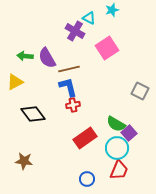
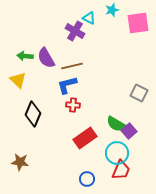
pink square: moved 31 px right, 25 px up; rotated 25 degrees clockwise
purple semicircle: moved 1 px left
brown line: moved 3 px right, 3 px up
yellow triangle: moved 3 px right, 2 px up; rotated 48 degrees counterclockwise
blue L-shape: moved 1 px left, 2 px up; rotated 90 degrees counterclockwise
gray square: moved 1 px left, 2 px down
red cross: rotated 16 degrees clockwise
black diamond: rotated 60 degrees clockwise
purple square: moved 2 px up
cyan circle: moved 5 px down
brown star: moved 4 px left, 1 px down
red trapezoid: moved 2 px right
